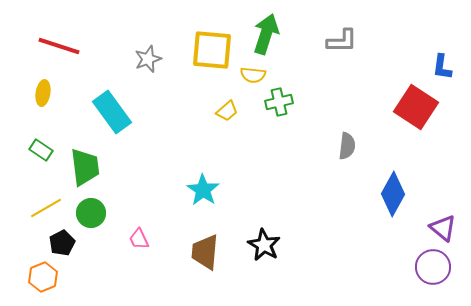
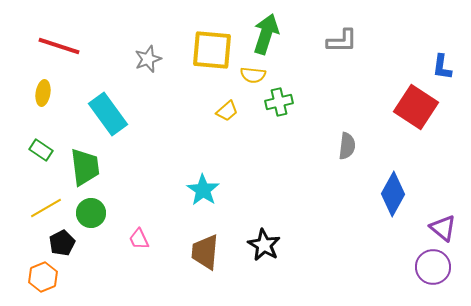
cyan rectangle: moved 4 px left, 2 px down
